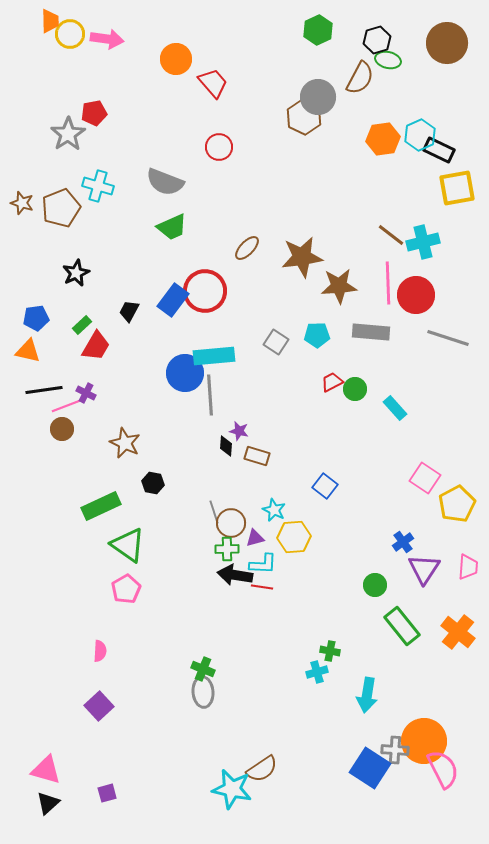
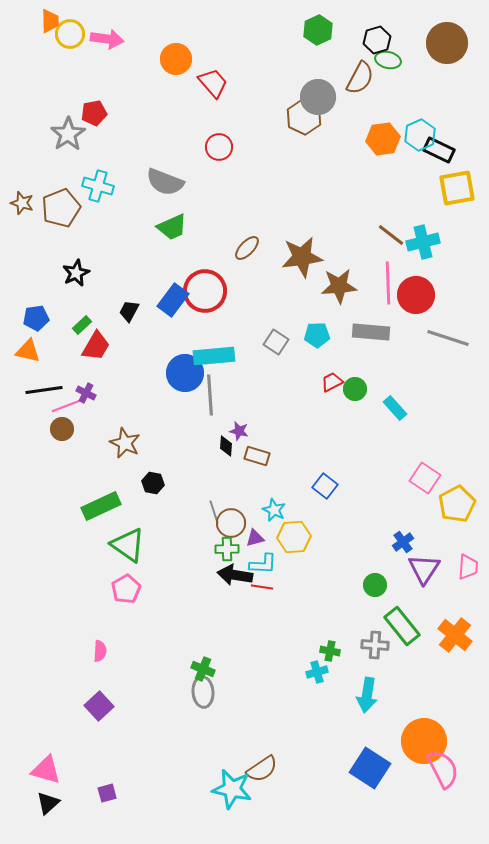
orange cross at (458, 632): moved 3 px left, 3 px down
gray cross at (395, 750): moved 20 px left, 105 px up
